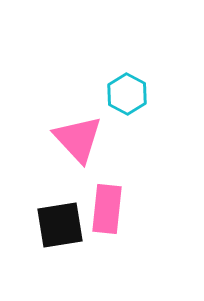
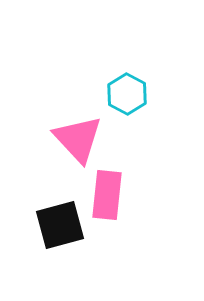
pink rectangle: moved 14 px up
black square: rotated 6 degrees counterclockwise
